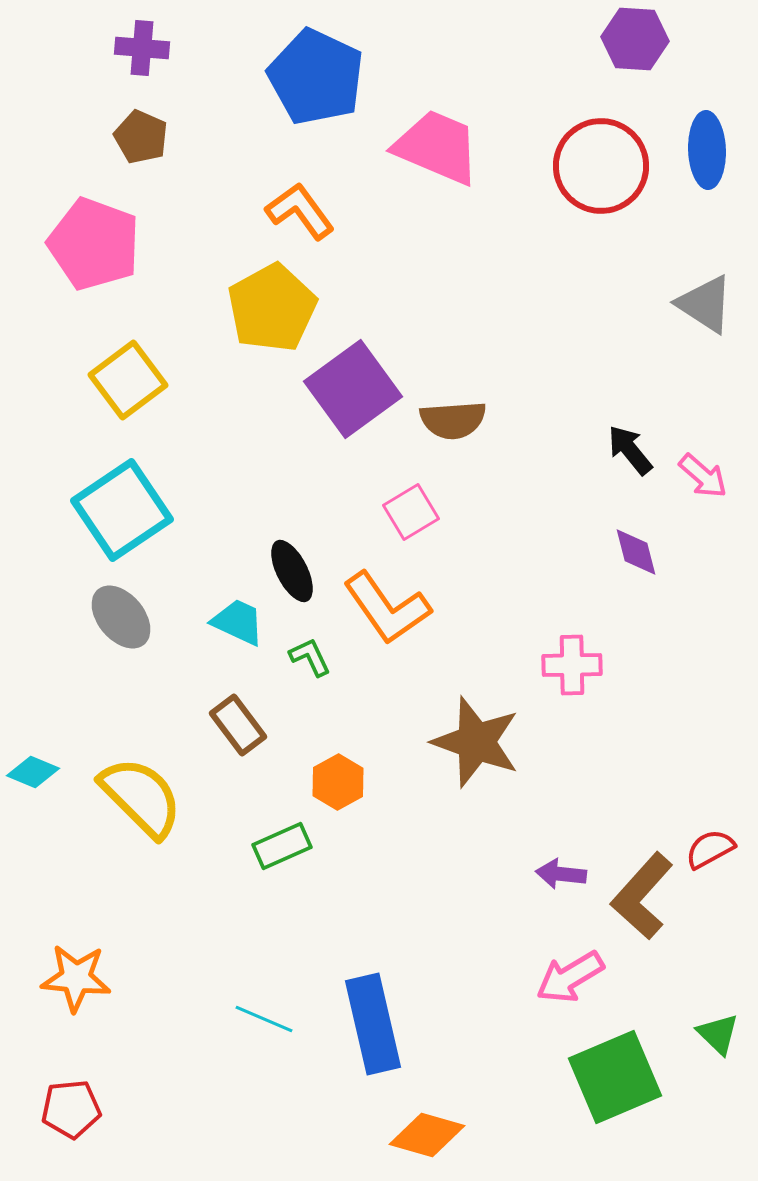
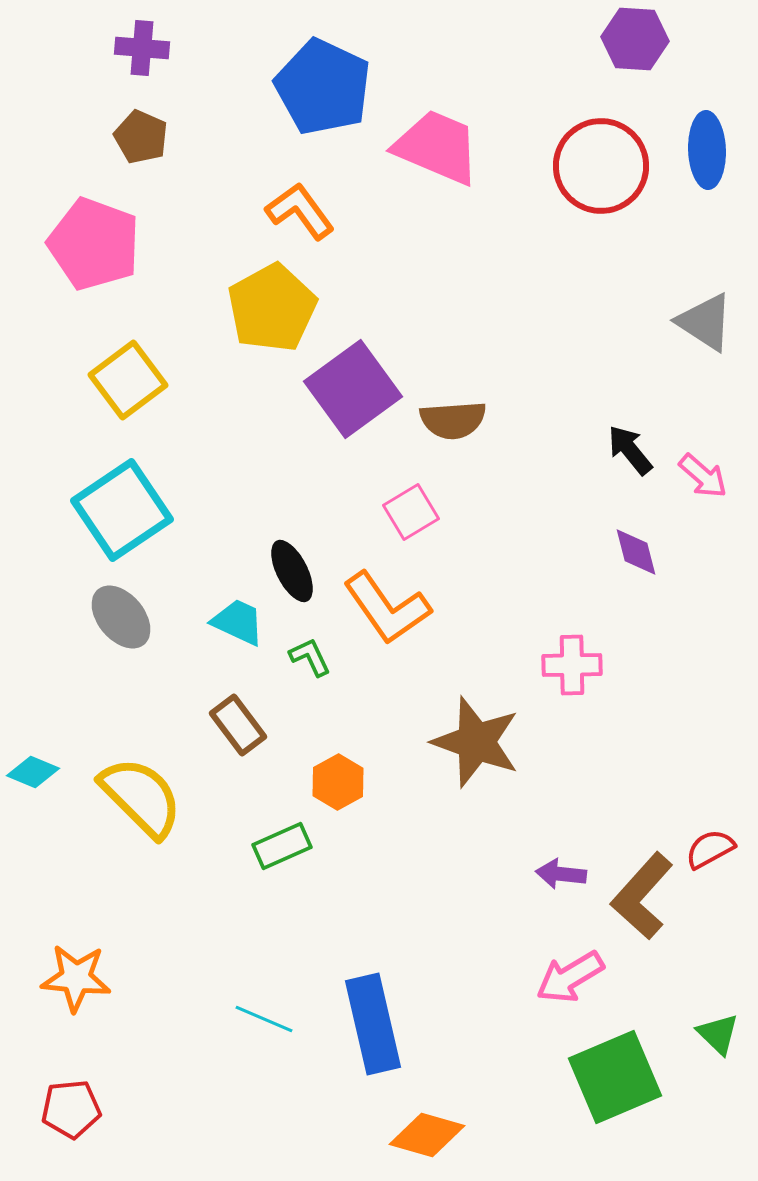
blue pentagon at (316, 77): moved 7 px right, 10 px down
gray triangle at (705, 304): moved 18 px down
